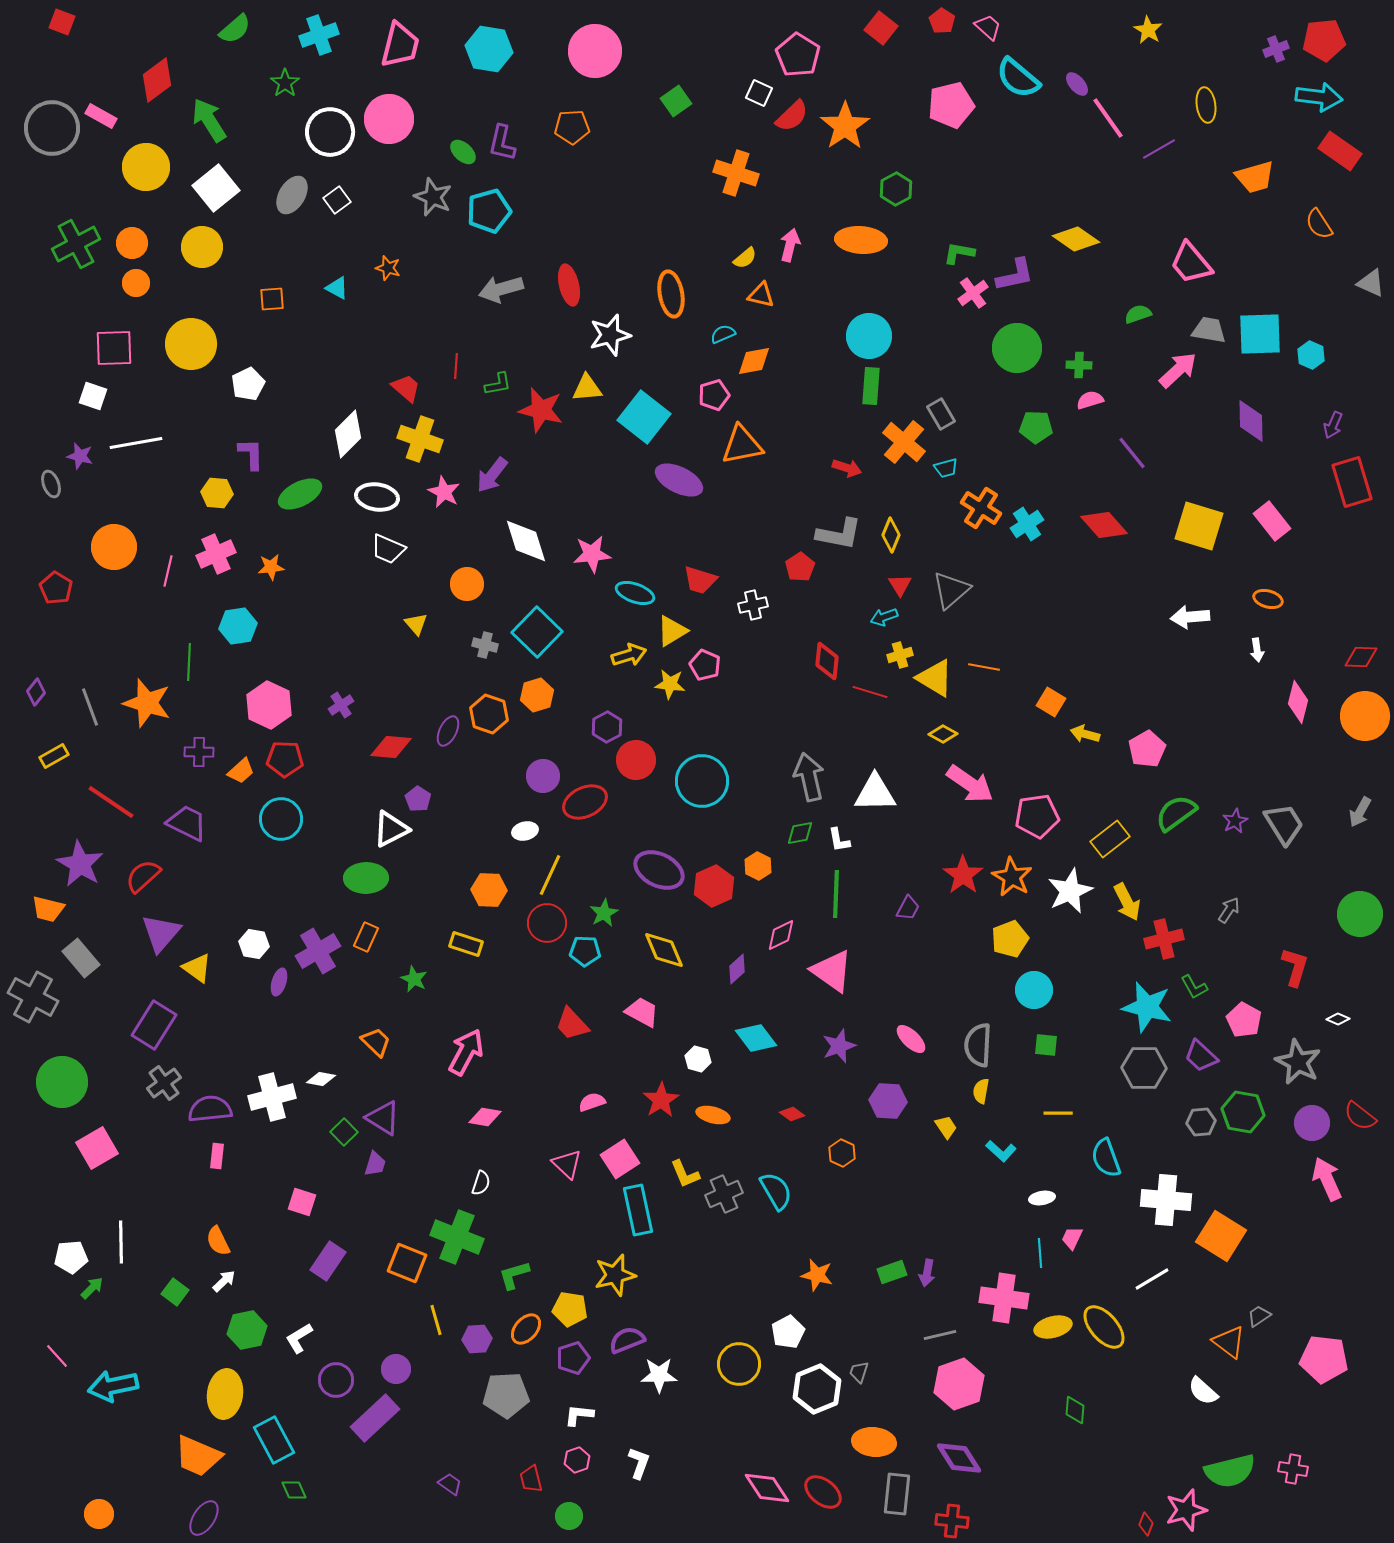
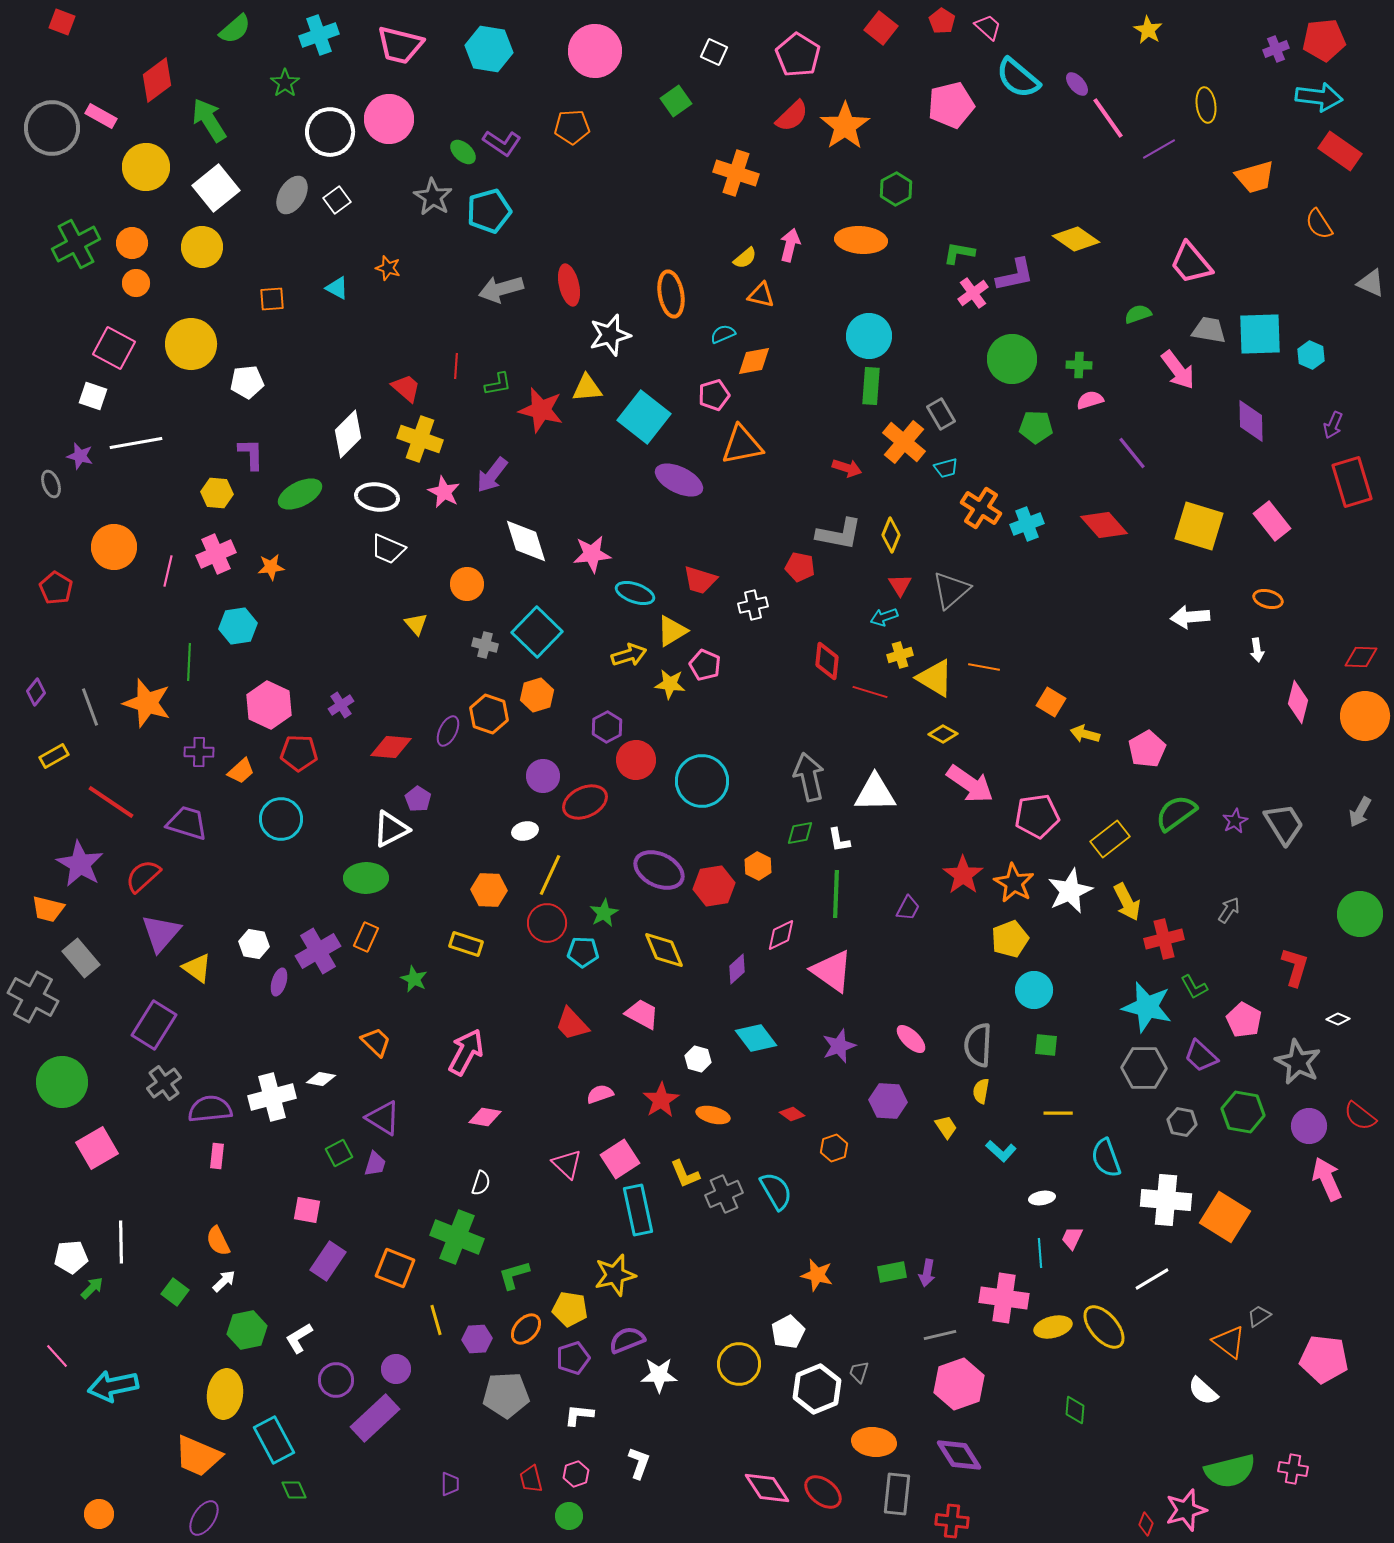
pink trapezoid at (400, 45): rotated 90 degrees clockwise
white square at (759, 93): moved 45 px left, 41 px up
purple L-shape at (502, 143): rotated 69 degrees counterclockwise
gray star at (433, 197): rotated 9 degrees clockwise
pink square at (114, 348): rotated 30 degrees clockwise
green circle at (1017, 348): moved 5 px left, 11 px down
pink arrow at (1178, 370): rotated 96 degrees clockwise
white pentagon at (248, 384): moved 1 px left, 2 px up; rotated 20 degrees clockwise
cyan cross at (1027, 524): rotated 12 degrees clockwise
red pentagon at (800, 567): rotated 28 degrees counterclockwise
red pentagon at (285, 759): moved 14 px right, 6 px up
purple trapezoid at (187, 823): rotated 9 degrees counterclockwise
orange star at (1012, 877): moved 2 px right, 6 px down
red hexagon at (714, 886): rotated 15 degrees clockwise
cyan pentagon at (585, 951): moved 2 px left, 1 px down
pink trapezoid at (642, 1012): moved 2 px down
pink semicircle at (592, 1102): moved 8 px right, 8 px up
gray hexagon at (1201, 1122): moved 19 px left; rotated 16 degrees clockwise
purple circle at (1312, 1123): moved 3 px left, 3 px down
green square at (344, 1132): moved 5 px left, 21 px down; rotated 16 degrees clockwise
orange hexagon at (842, 1153): moved 8 px left, 5 px up; rotated 16 degrees clockwise
pink square at (302, 1202): moved 5 px right, 8 px down; rotated 8 degrees counterclockwise
orange square at (1221, 1236): moved 4 px right, 19 px up
orange square at (407, 1263): moved 12 px left, 5 px down
green rectangle at (892, 1272): rotated 8 degrees clockwise
purple diamond at (959, 1458): moved 3 px up
pink hexagon at (577, 1460): moved 1 px left, 14 px down
purple trapezoid at (450, 1484): rotated 55 degrees clockwise
